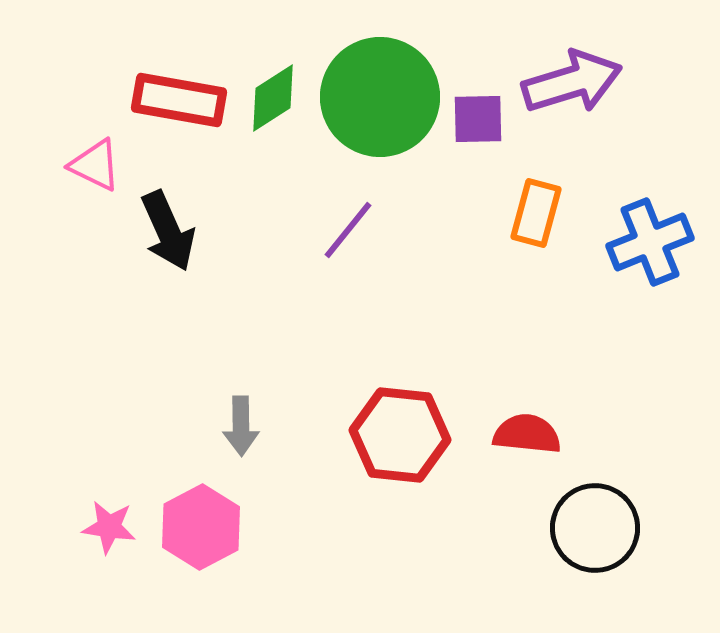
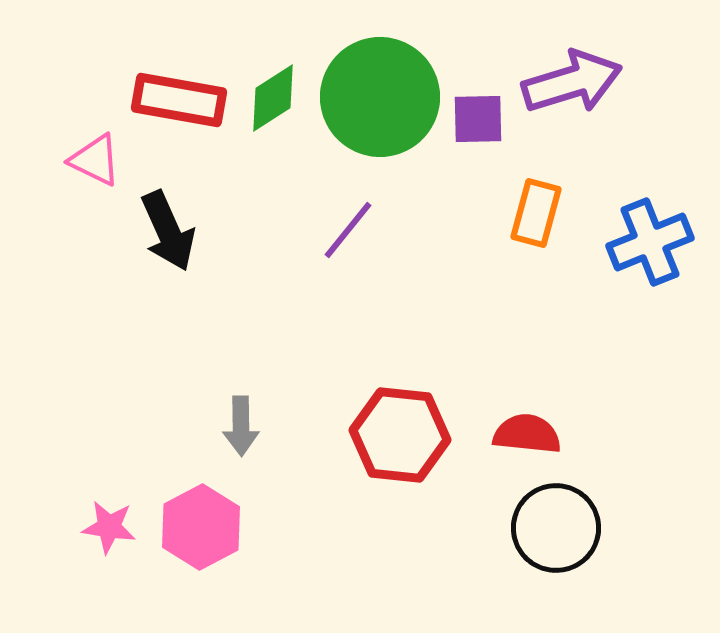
pink triangle: moved 5 px up
black circle: moved 39 px left
